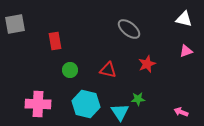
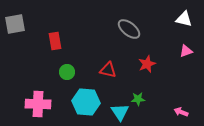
green circle: moved 3 px left, 2 px down
cyan hexagon: moved 2 px up; rotated 8 degrees counterclockwise
